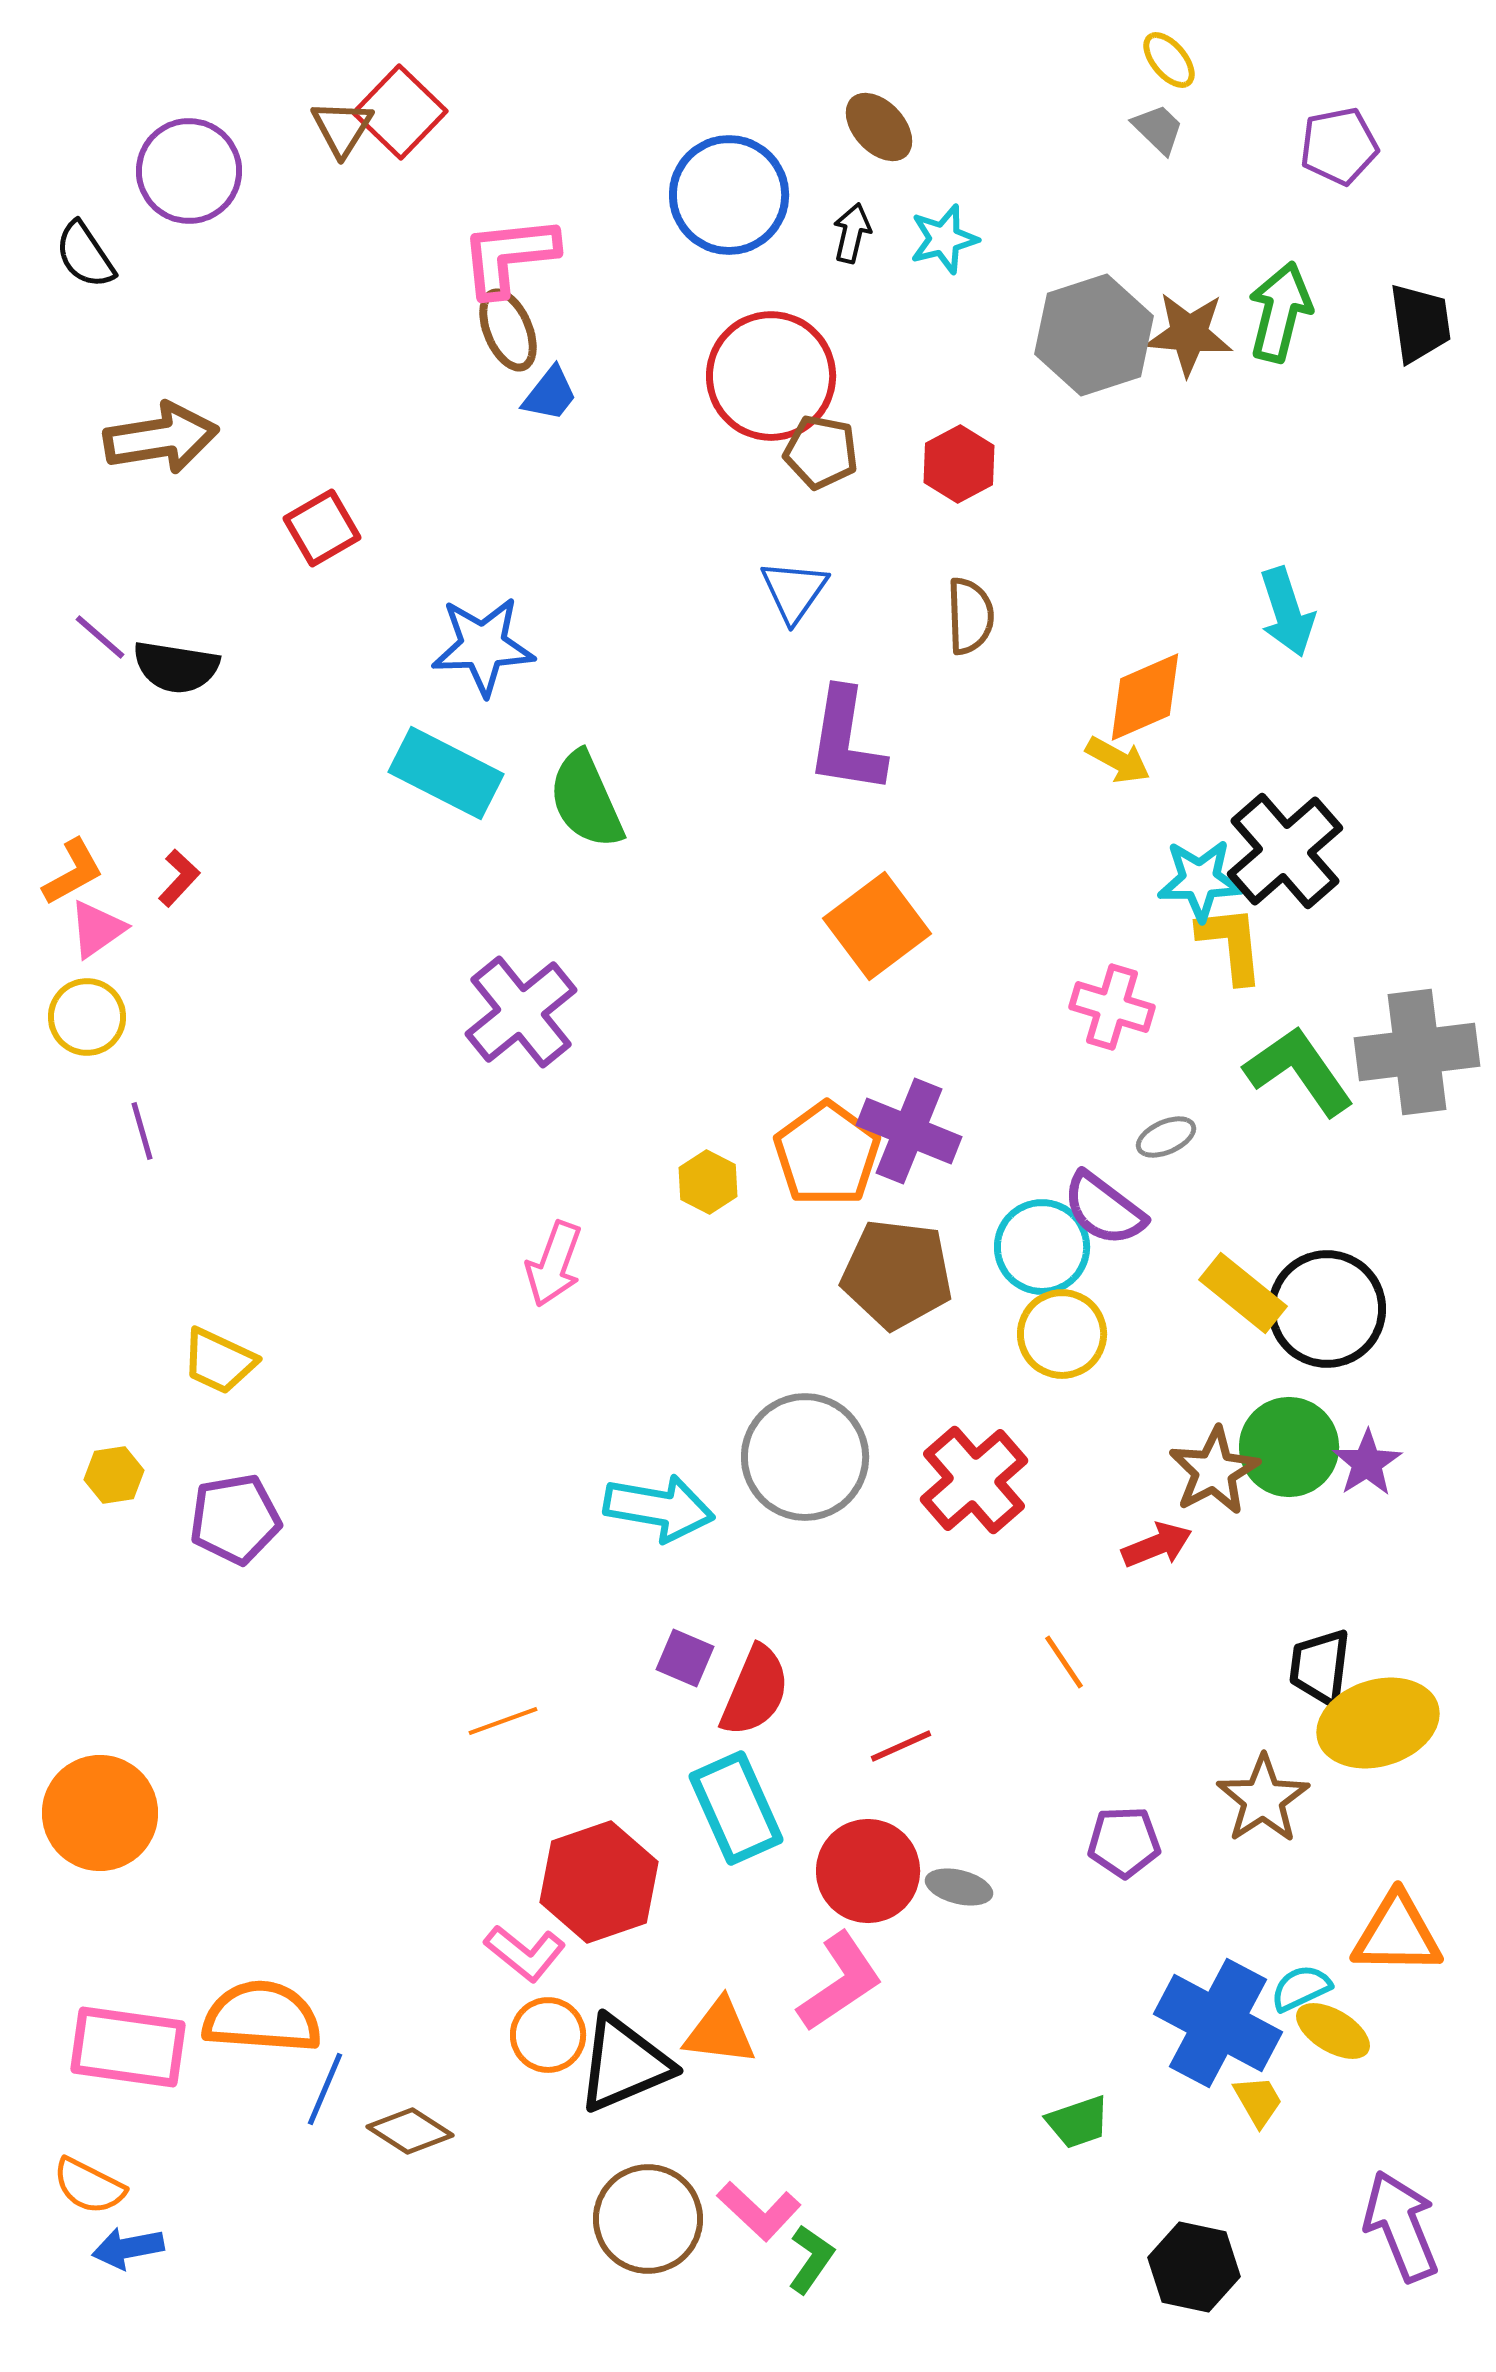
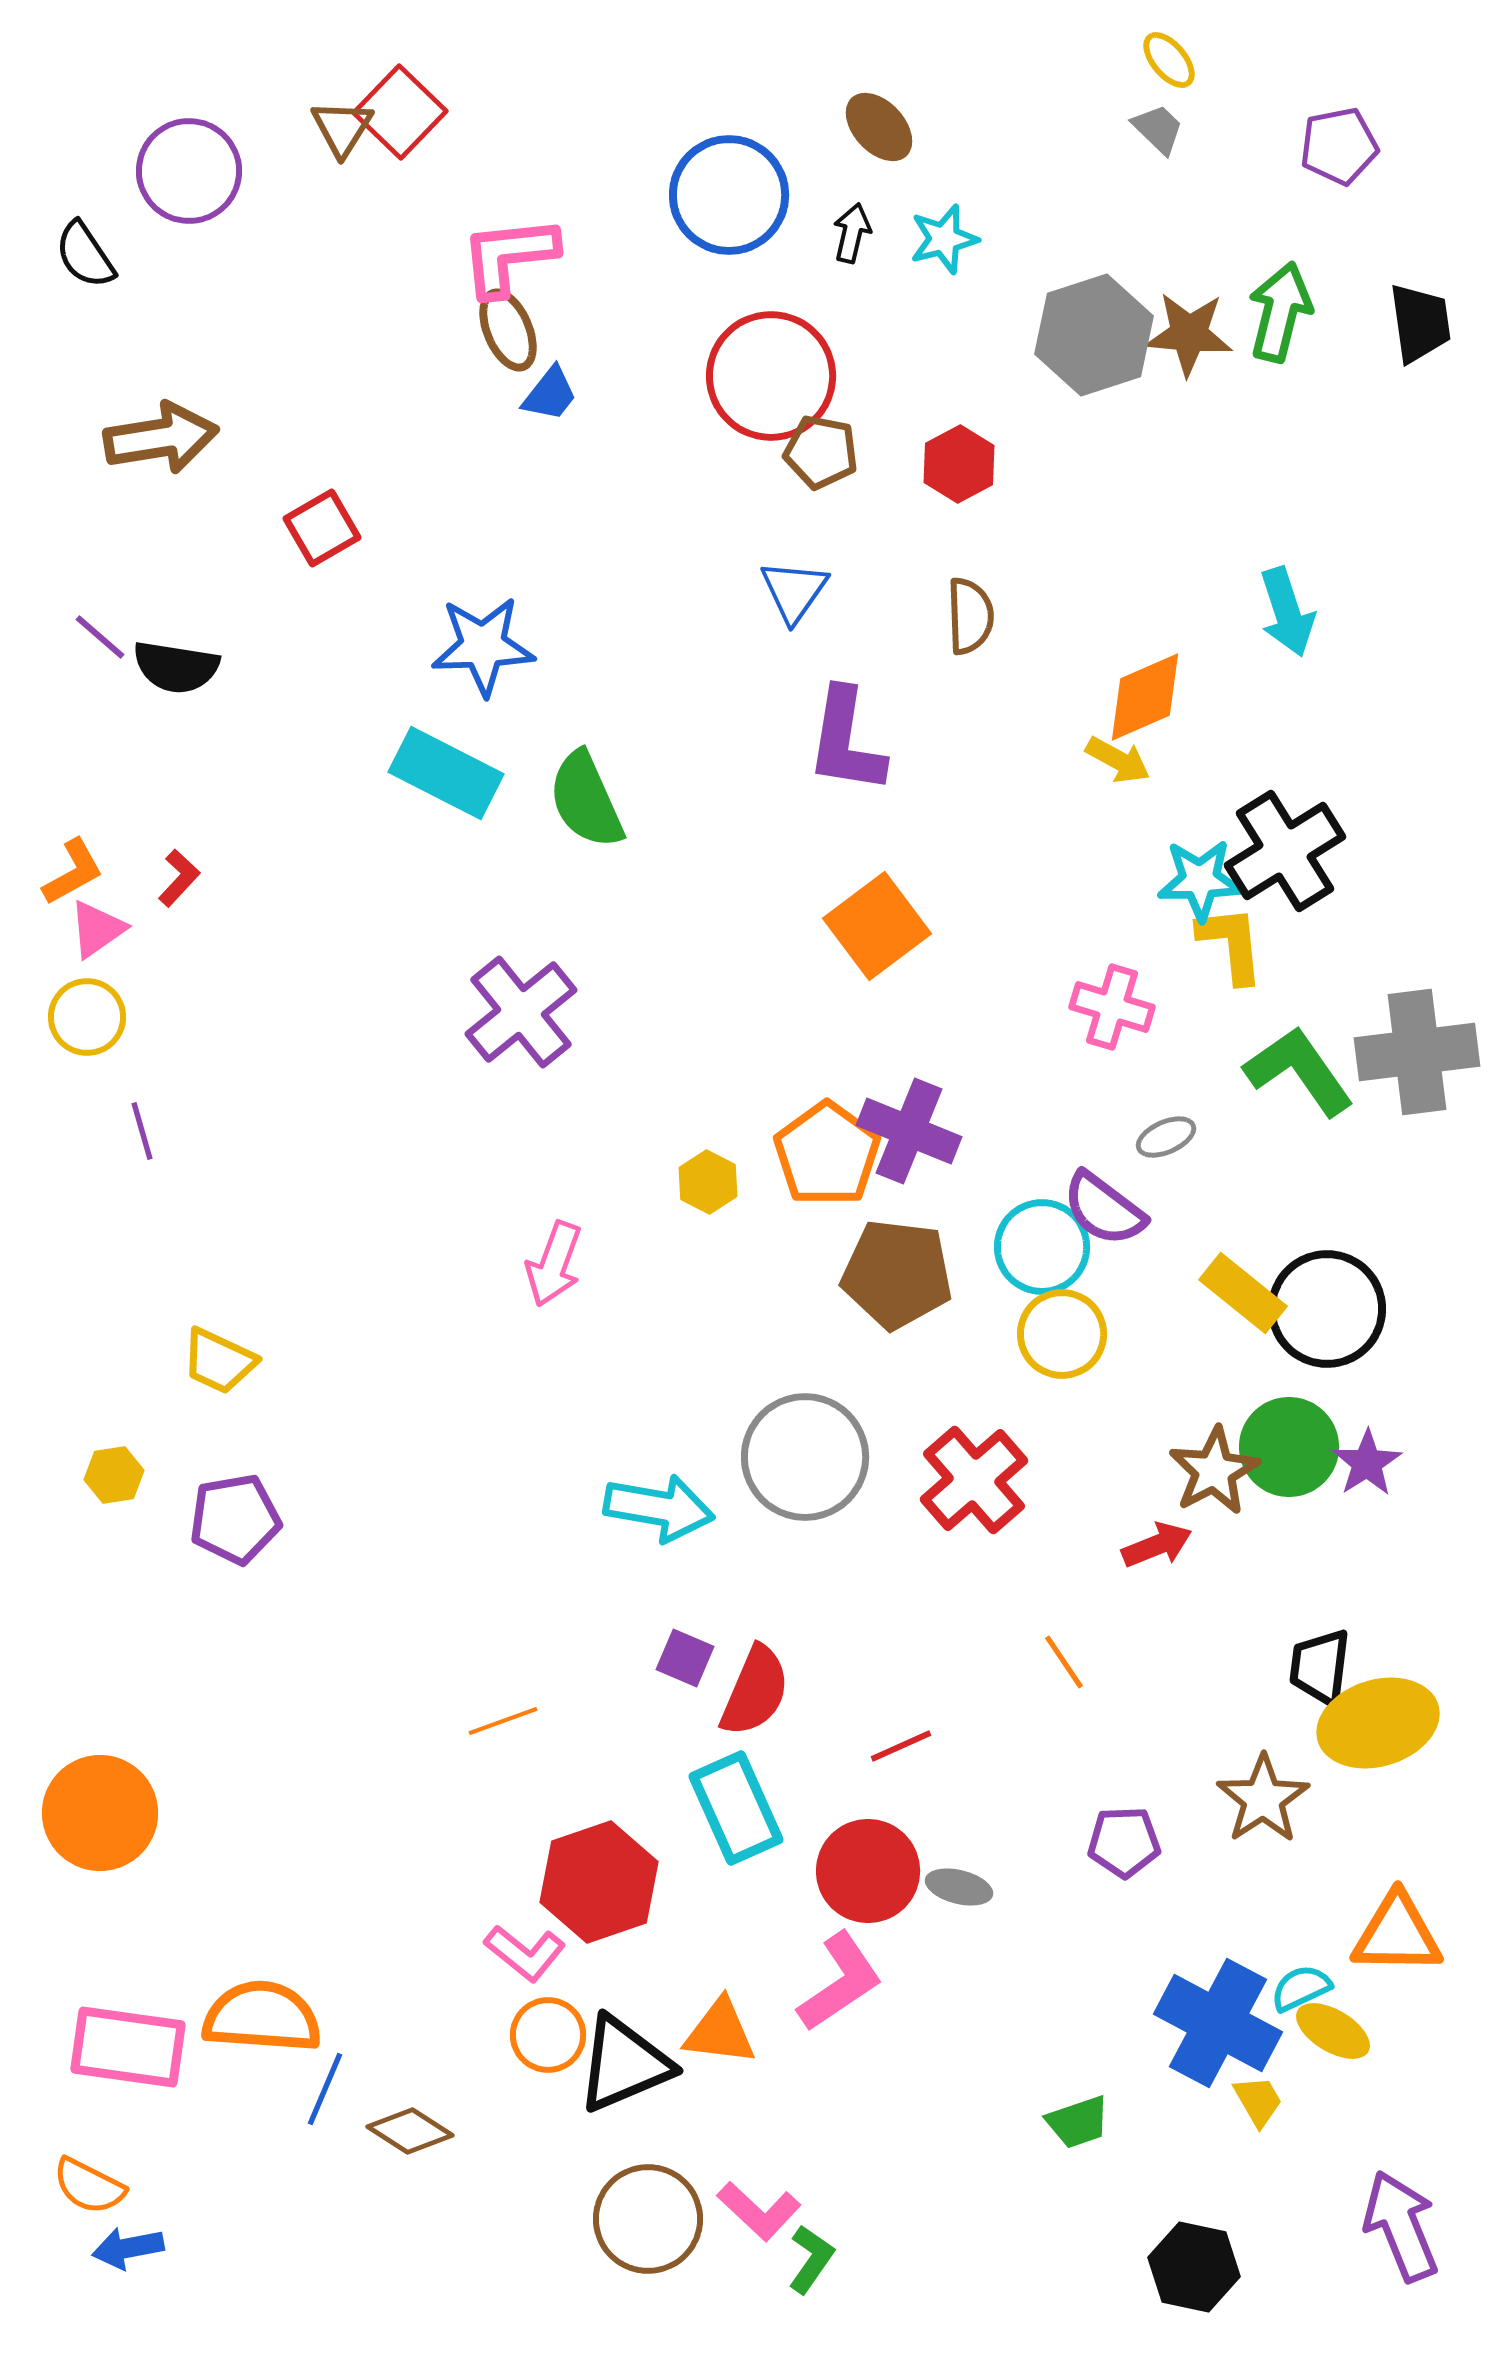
black cross at (1285, 851): rotated 9 degrees clockwise
